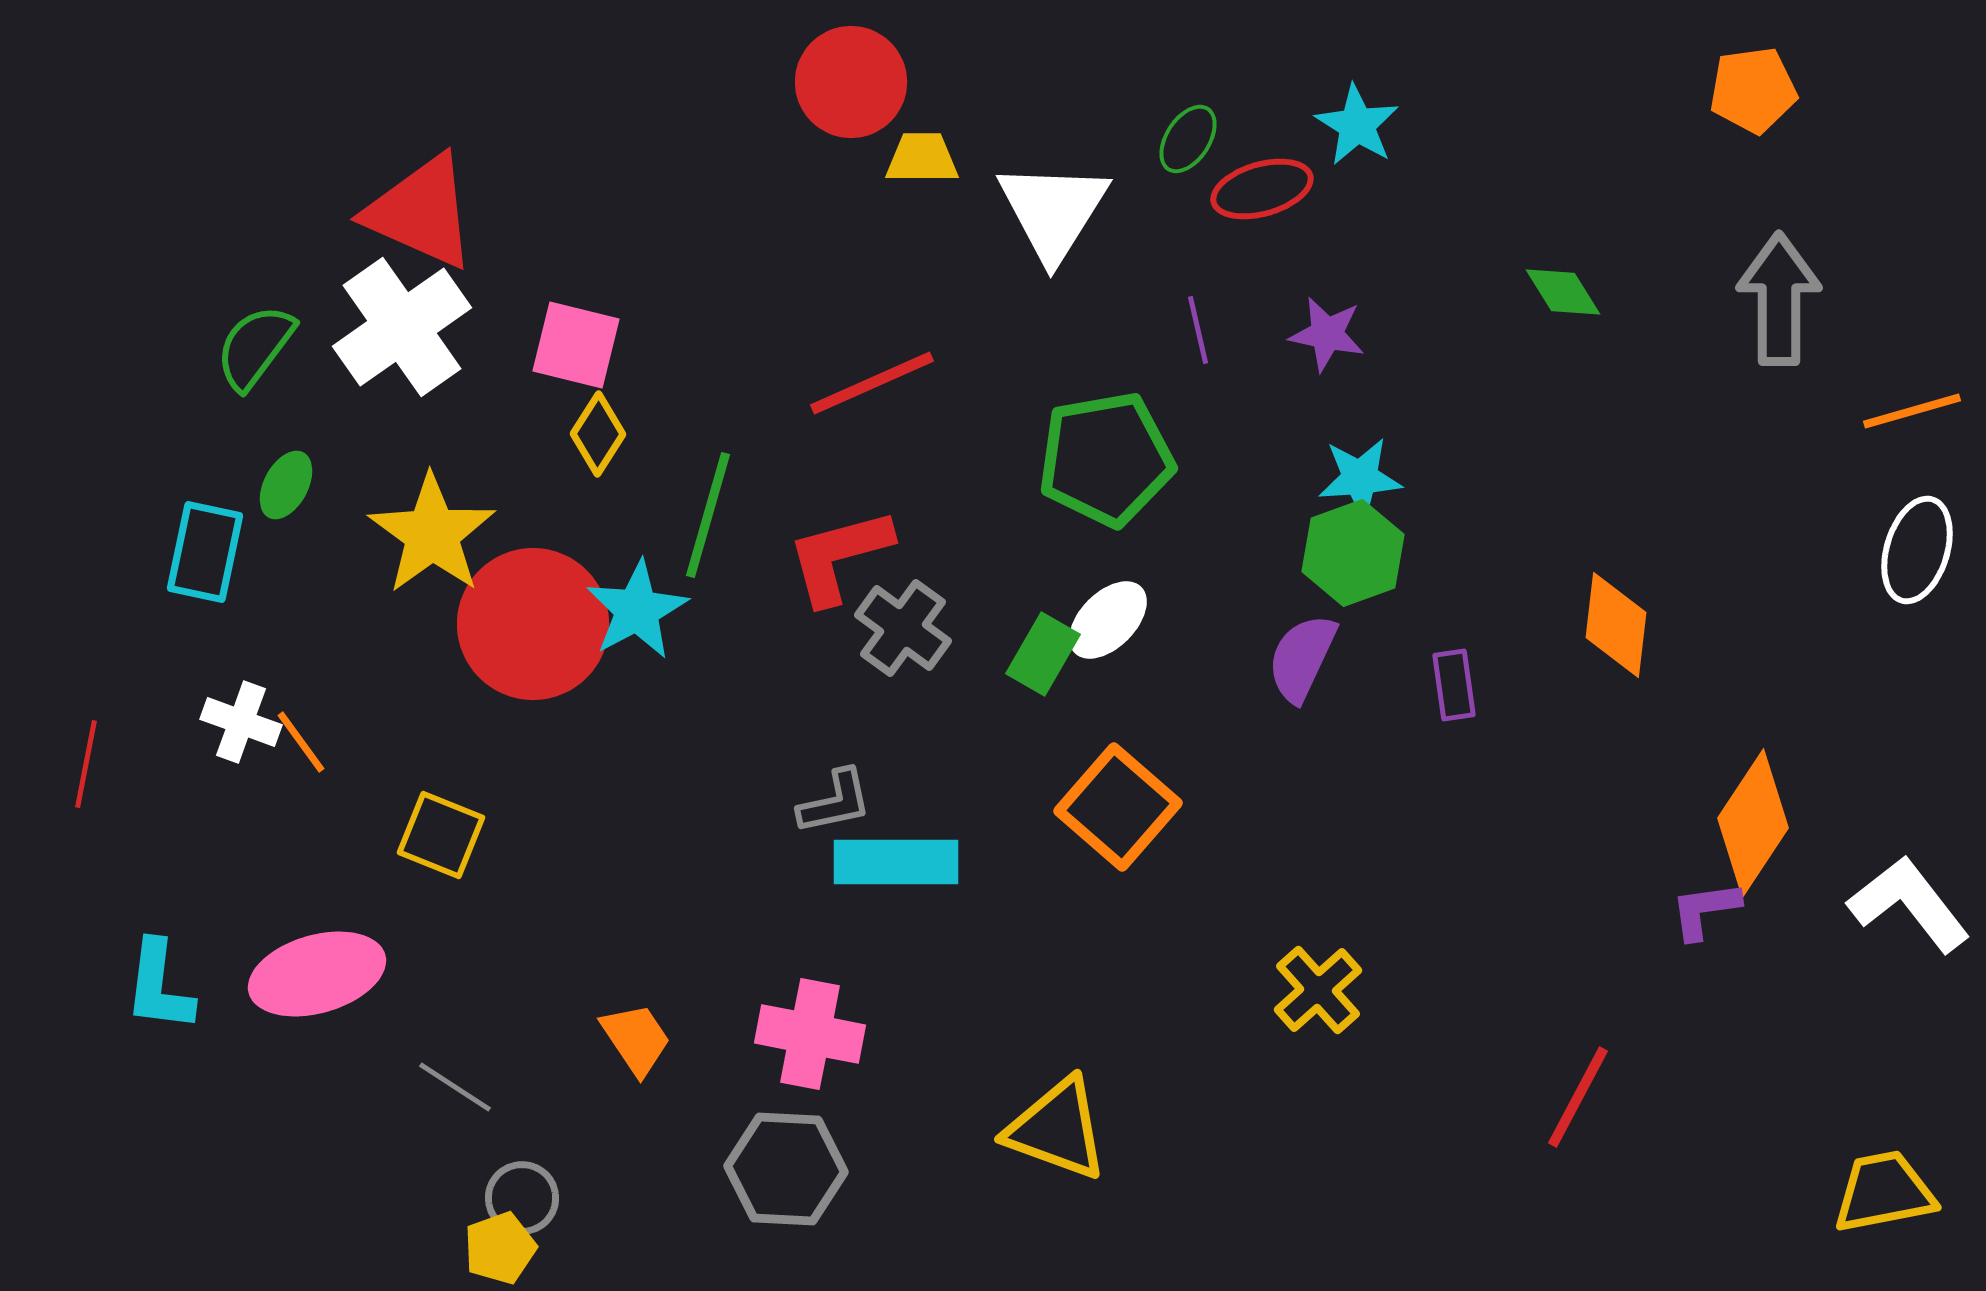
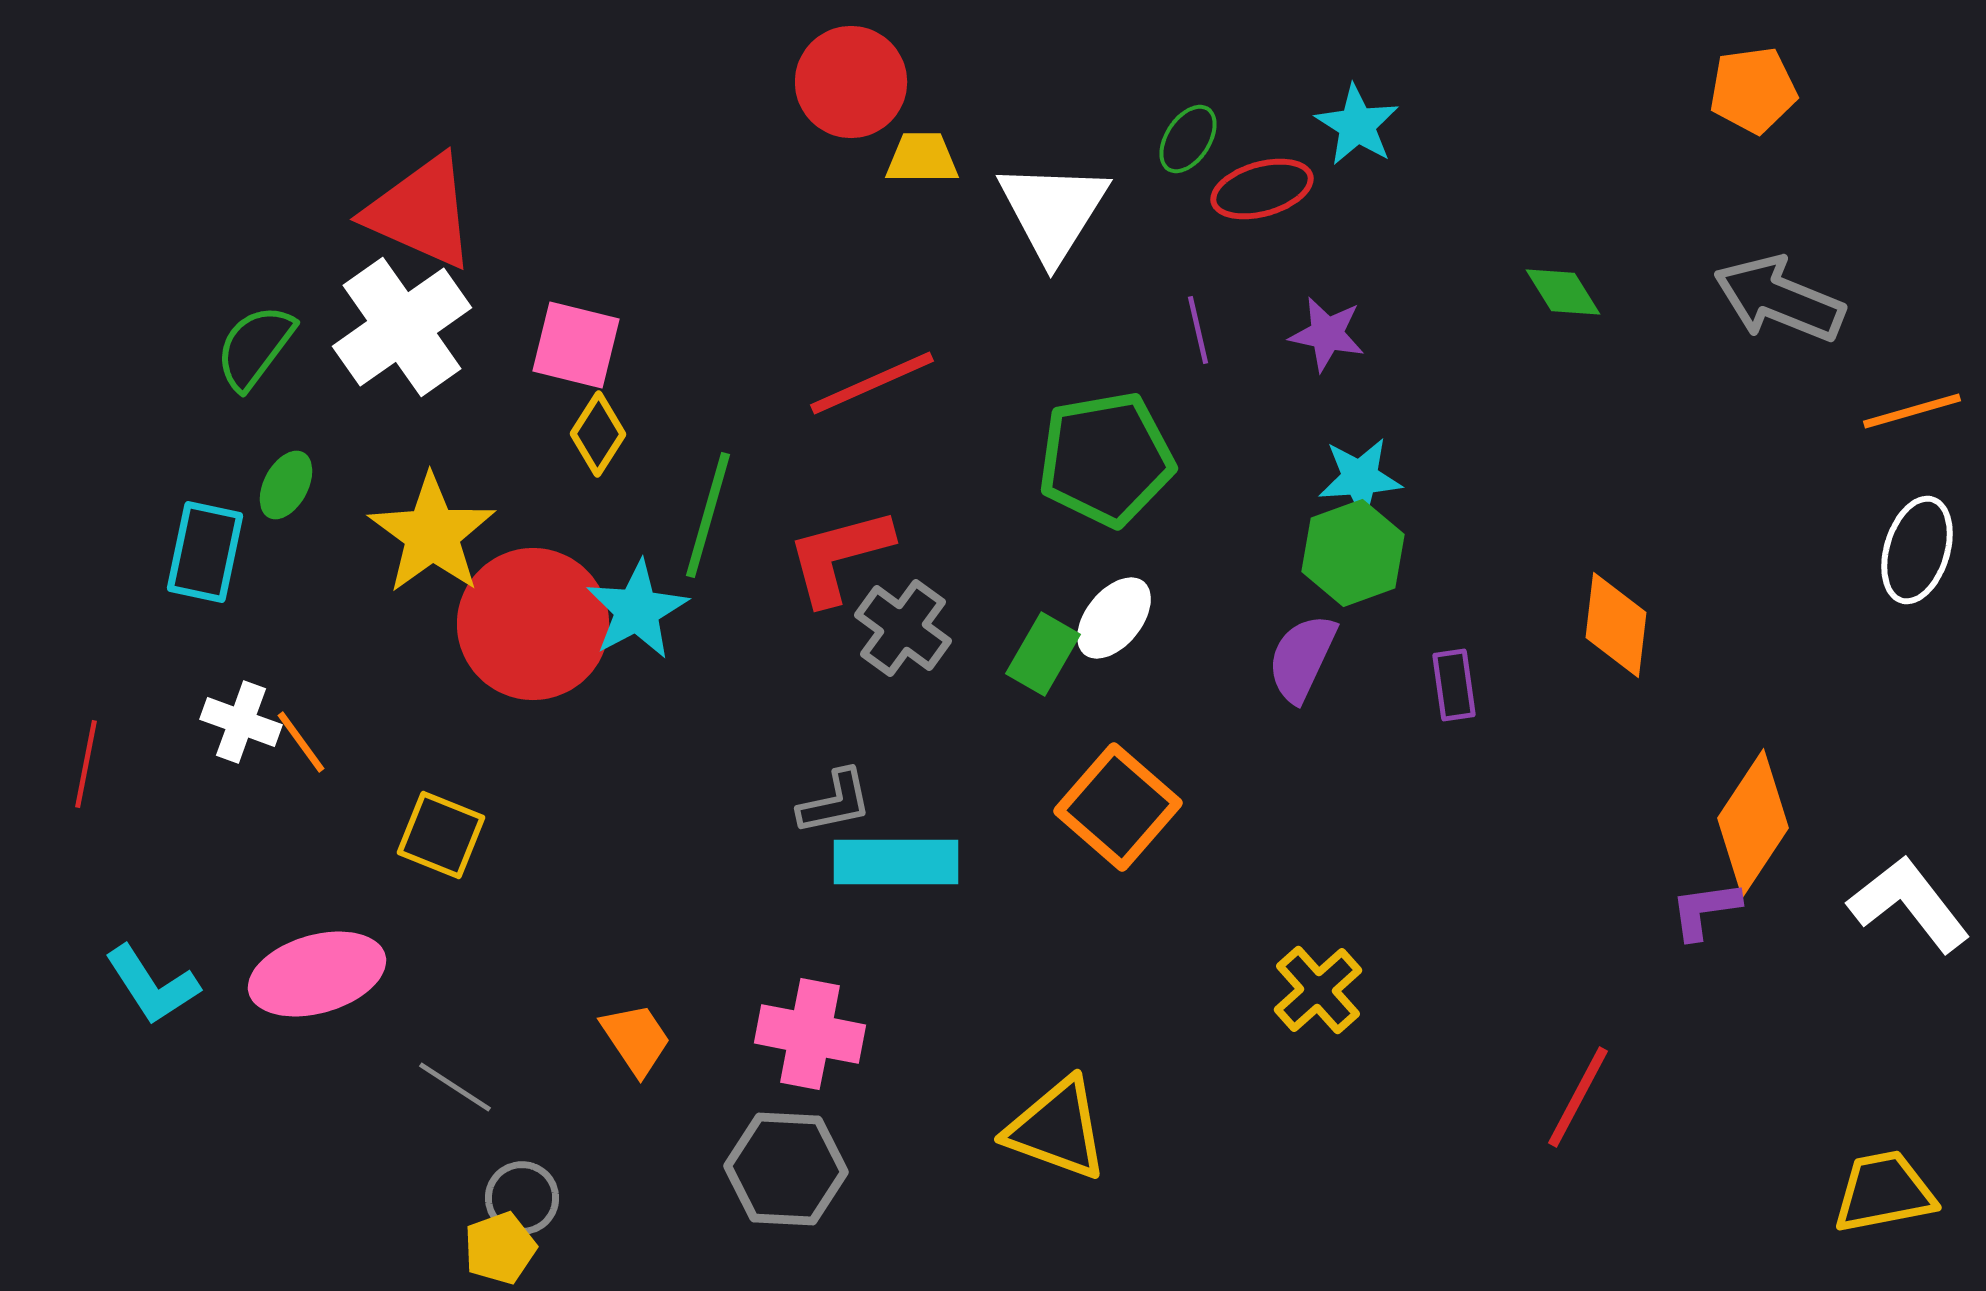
gray arrow at (1779, 299): rotated 68 degrees counterclockwise
white ellipse at (1108, 620): moved 6 px right, 2 px up; rotated 6 degrees counterclockwise
cyan L-shape at (159, 986): moved 7 px left, 1 px up; rotated 40 degrees counterclockwise
